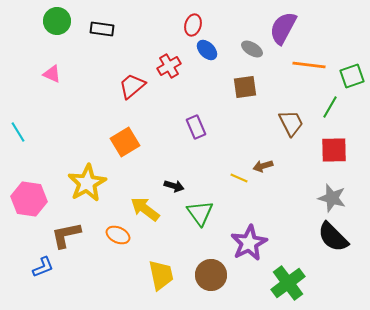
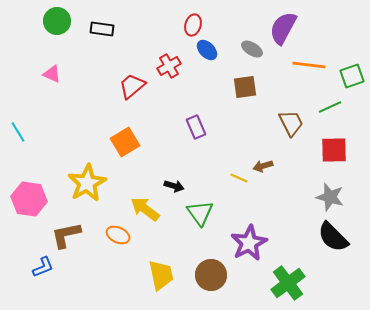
green line: rotated 35 degrees clockwise
gray star: moved 2 px left, 1 px up
